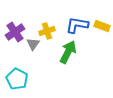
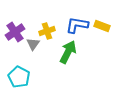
cyan pentagon: moved 2 px right, 2 px up
